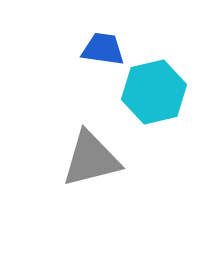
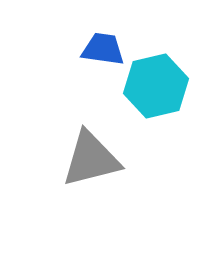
cyan hexagon: moved 2 px right, 6 px up
